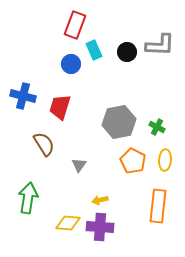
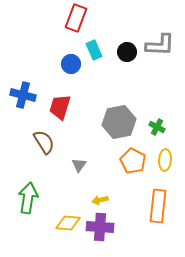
red rectangle: moved 1 px right, 7 px up
blue cross: moved 1 px up
brown semicircle: moved 2 px up
